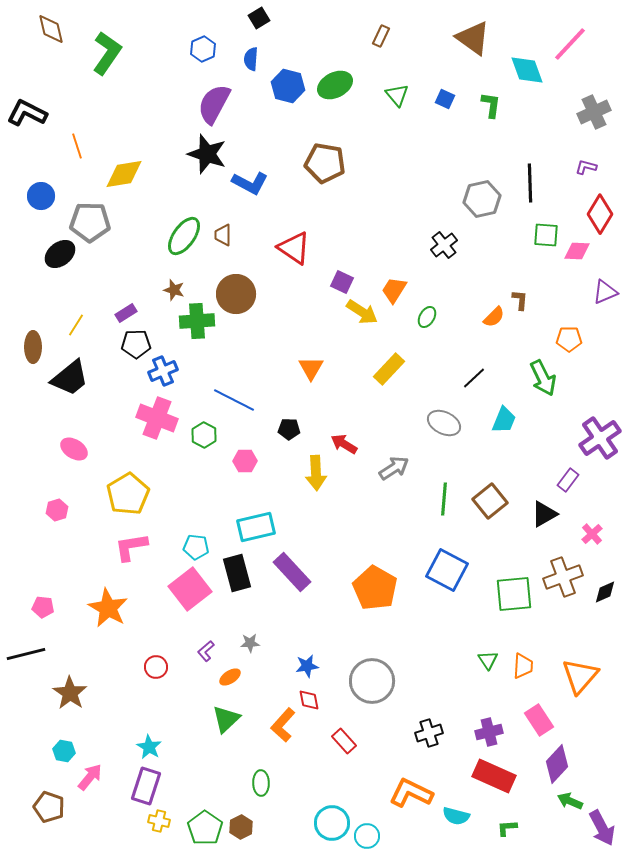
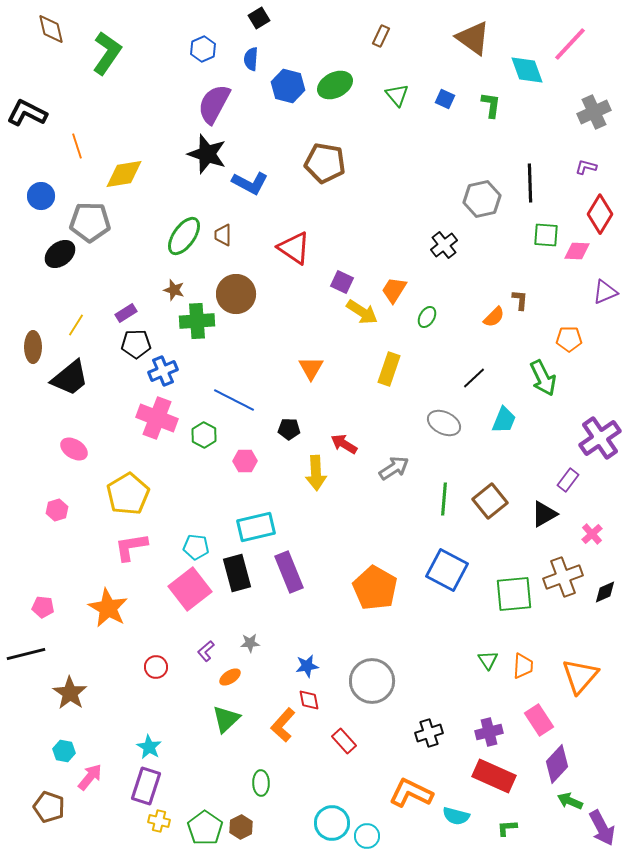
yellow rectangle at (389, 369): rotated 24 degrees counterclockwise
purple rectangle at (292, 572): moved 3 px left; rotated 21 degrees clockwise
